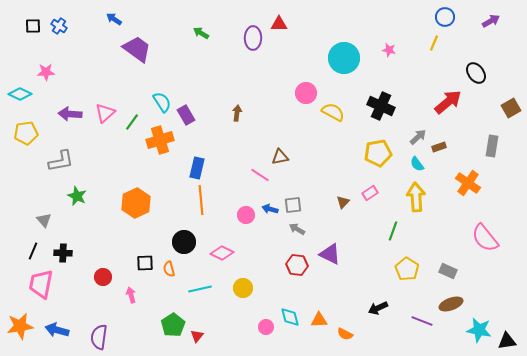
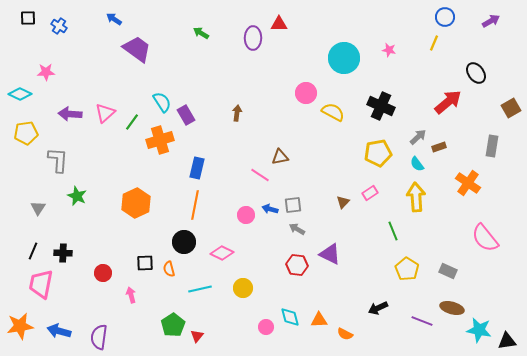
black square at (33, 26): moved 5 px left, 8 px up
gray L-shape at (61, 161): moved 3 px left, 1 px up; rotated 76 degrees counterclockwise
orange line at (201, 200): moved 6 px left, 5 px down; rotated 16 degrees clockwise
gray triangle at (44, 220): moved 6 px left, 12 px up; rotated 14 degrees clockwise
green line at (393, 231): rotated 42 degrees counterclockwise
red circle at (103, 277): moved 4 px up
brown ellipse at (451, 304): moved 1 px right, 4 px down; rotated 35 degrees clockwise
blue arrow at (57, 330): moved 2 px right, 1 px down
